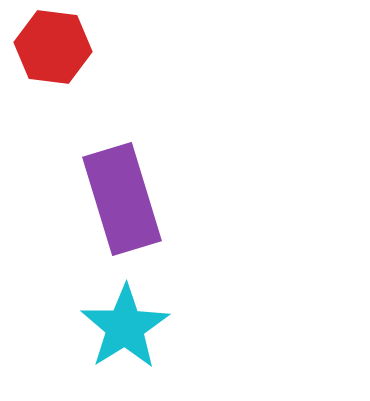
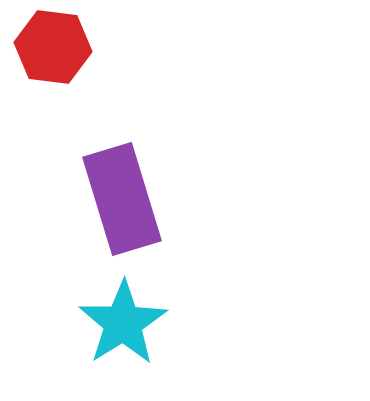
cyan star: moved 2 px left, 4 px up
